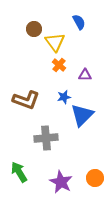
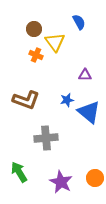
orange cross: moved 23 px left, 10 px up; rotated 16 degrees counterclockwise
blue star: moved 3 px right, 3 px down
blue triangle: moved 7 px right, 3 px up; rotated 35 degrees counterclockwise
